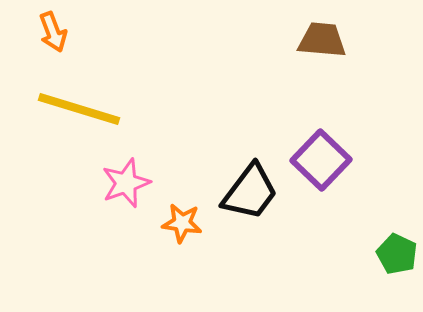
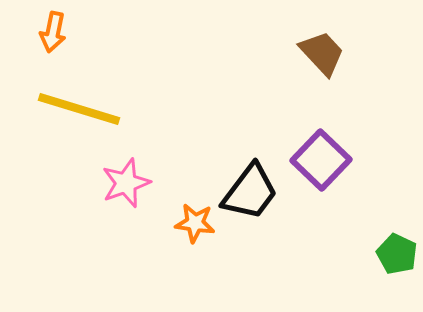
orange arrow: rotated 33 degrees clockwise
brown trapezoid: moved 13 px down; rotated 42 degrees clockwise
orange star: moved 13 px right
